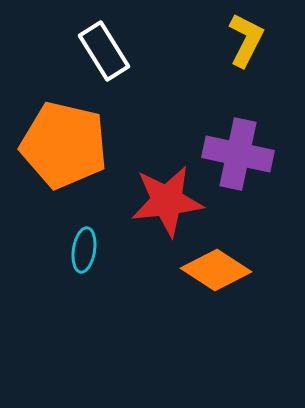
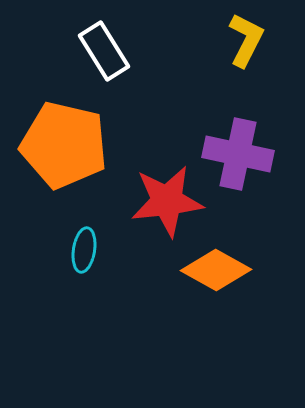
orange diamond: rotated 4 degrees counterclockwise
